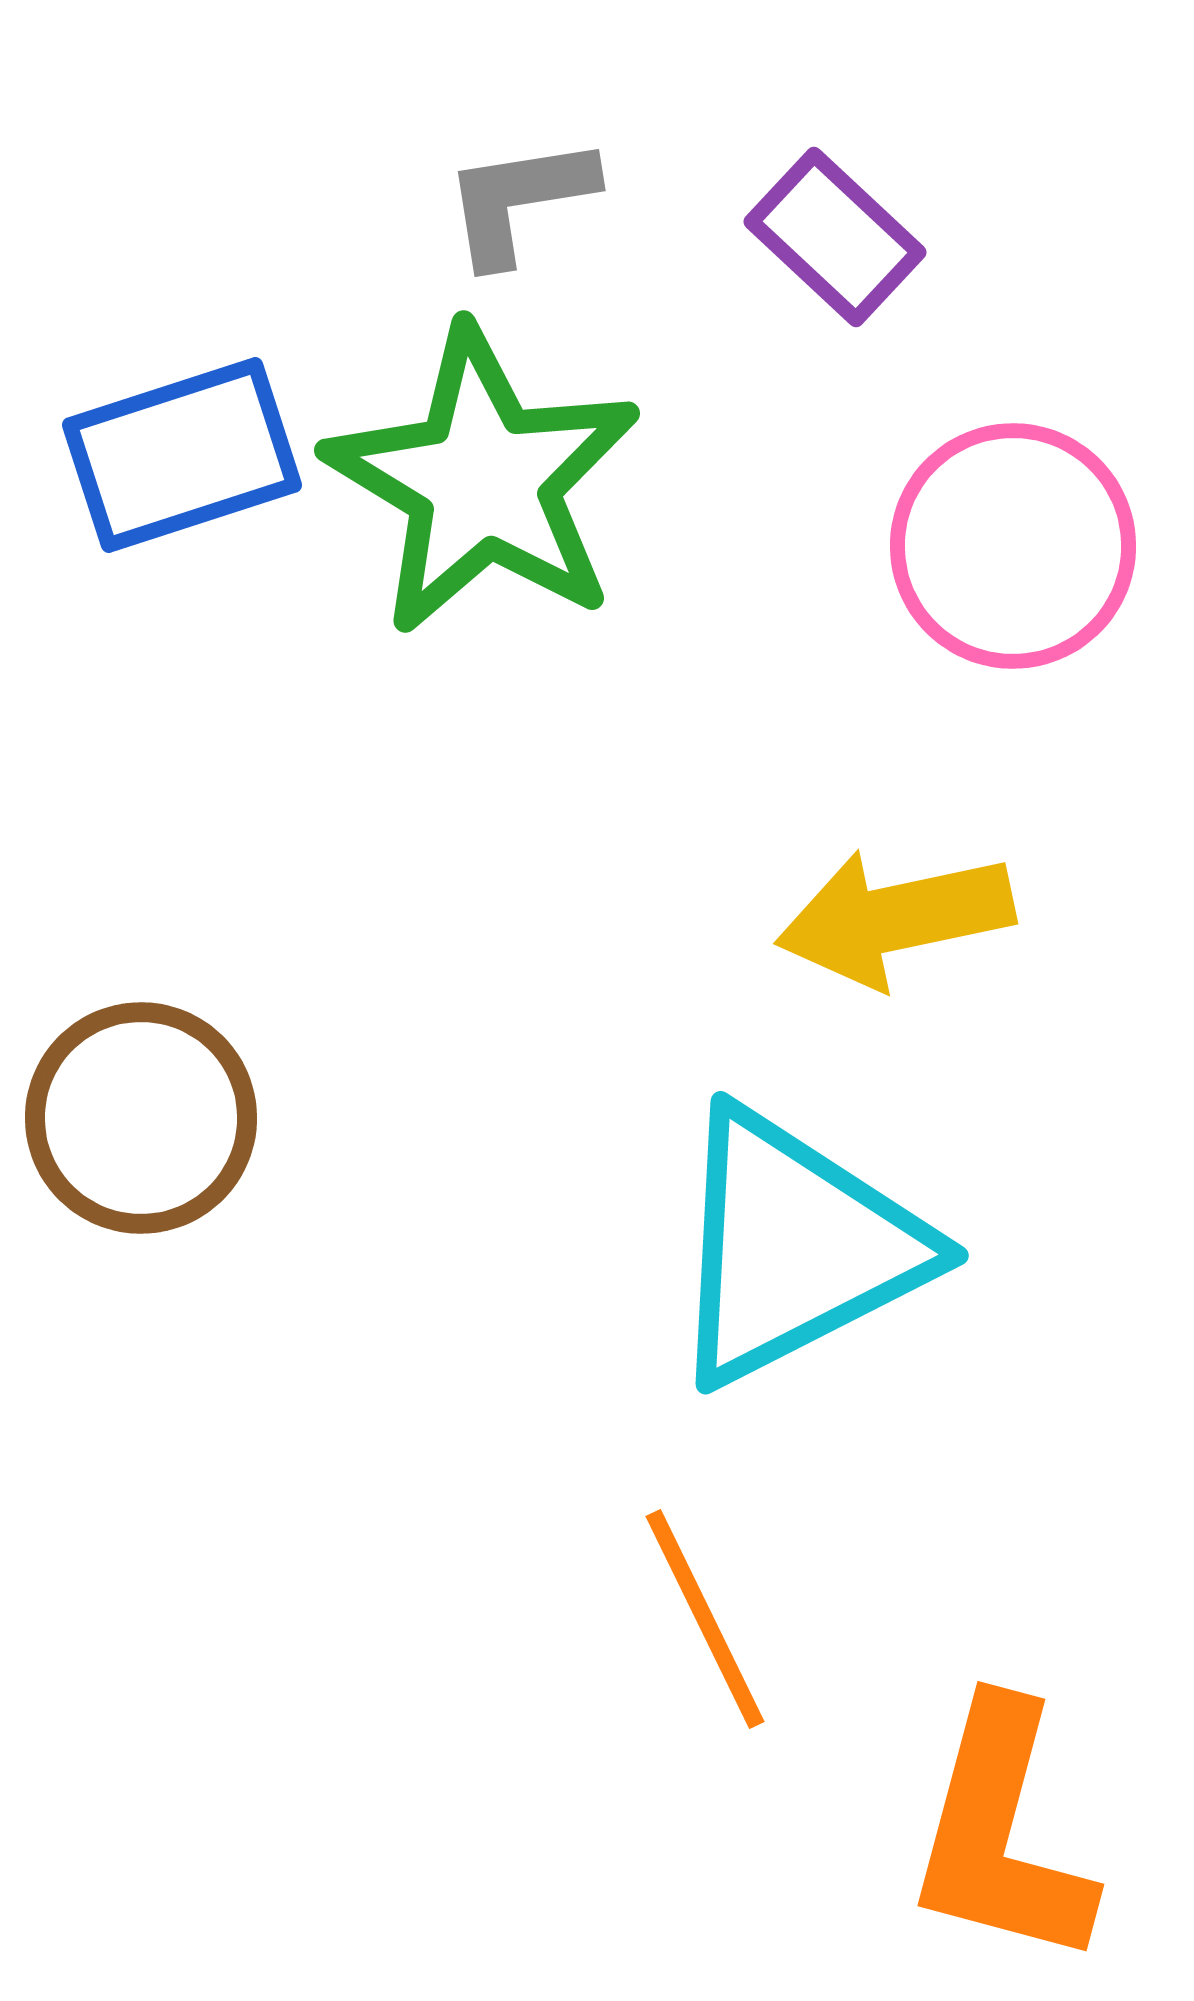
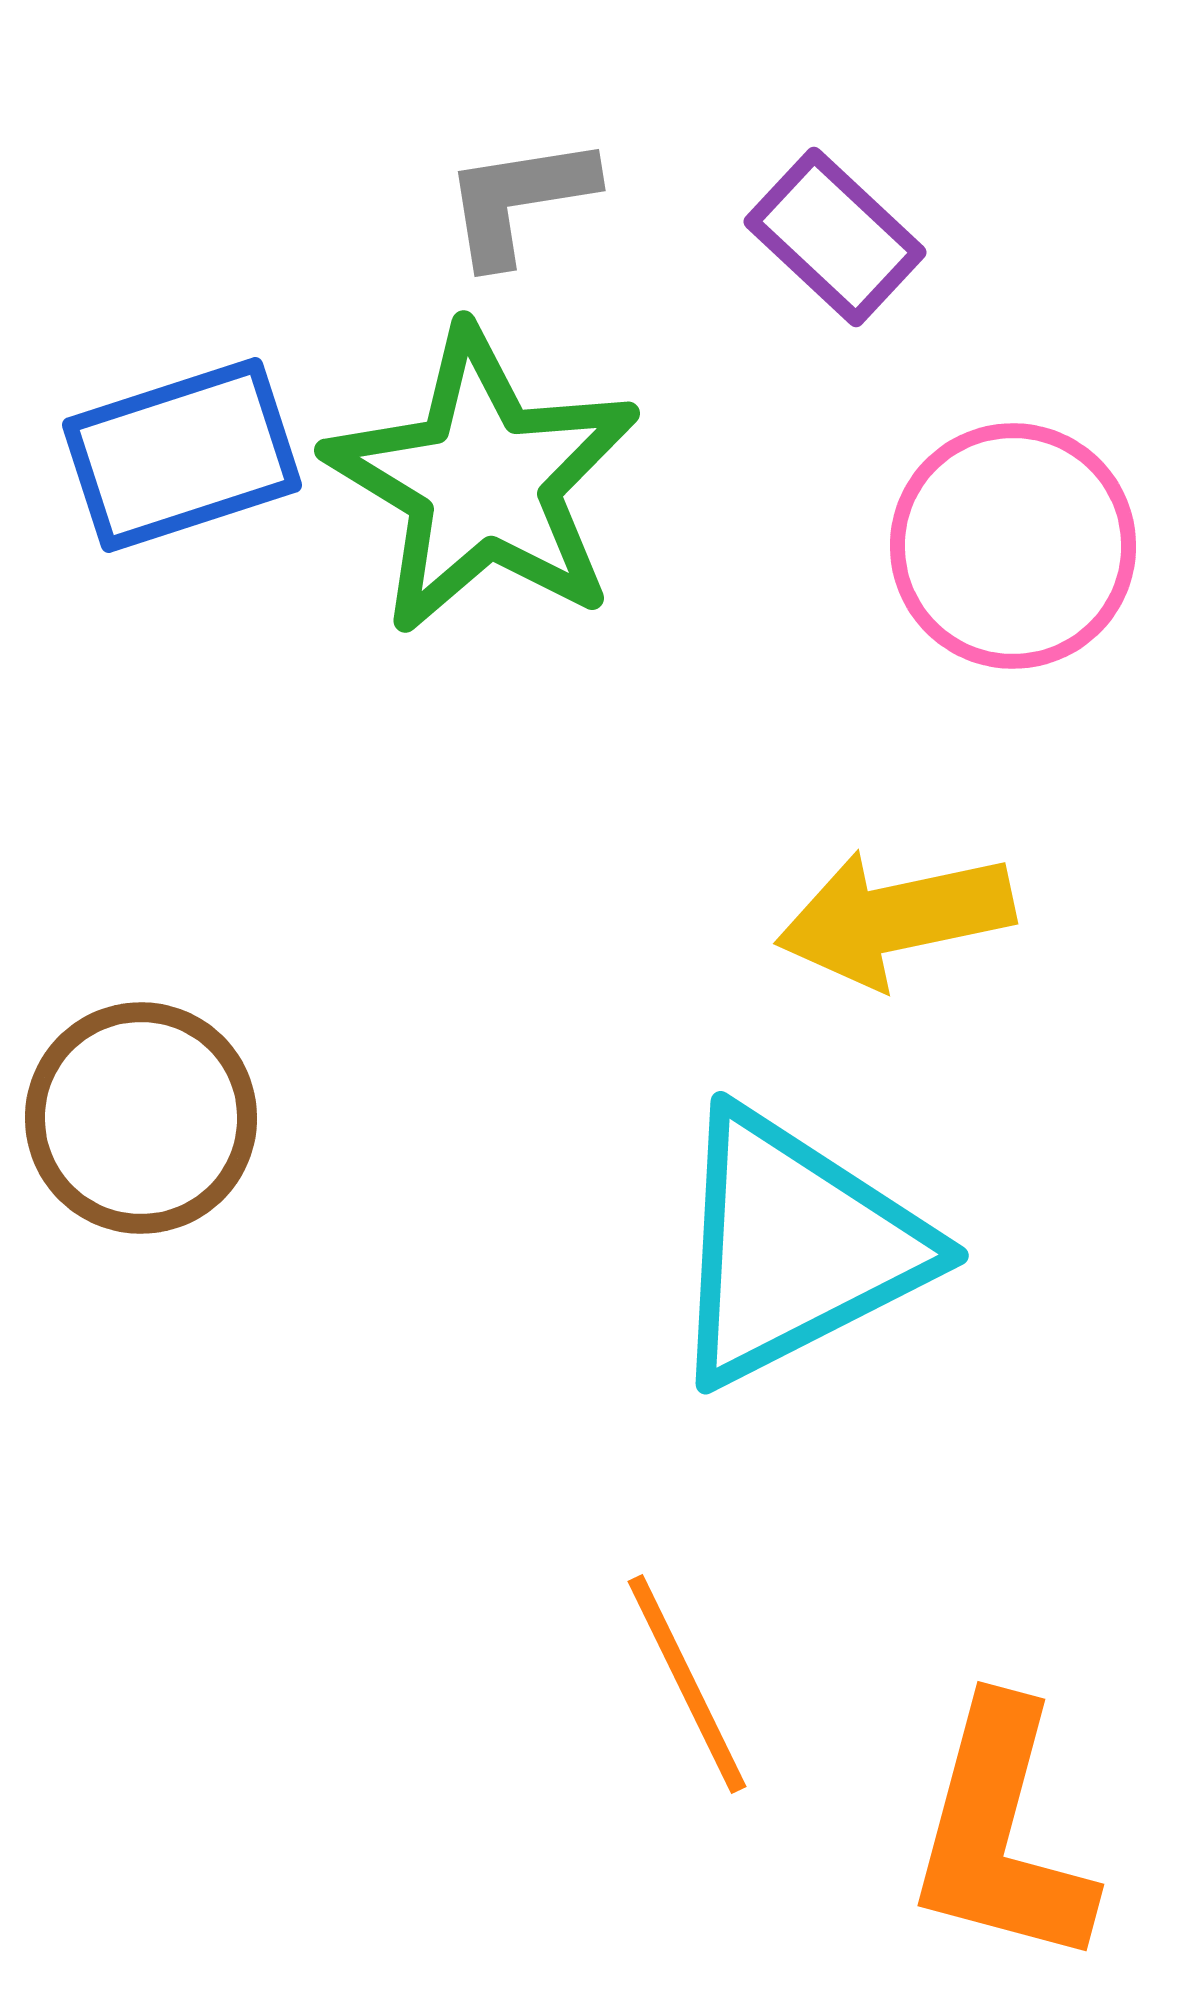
orange line: moved 18 px left, 65 px down
